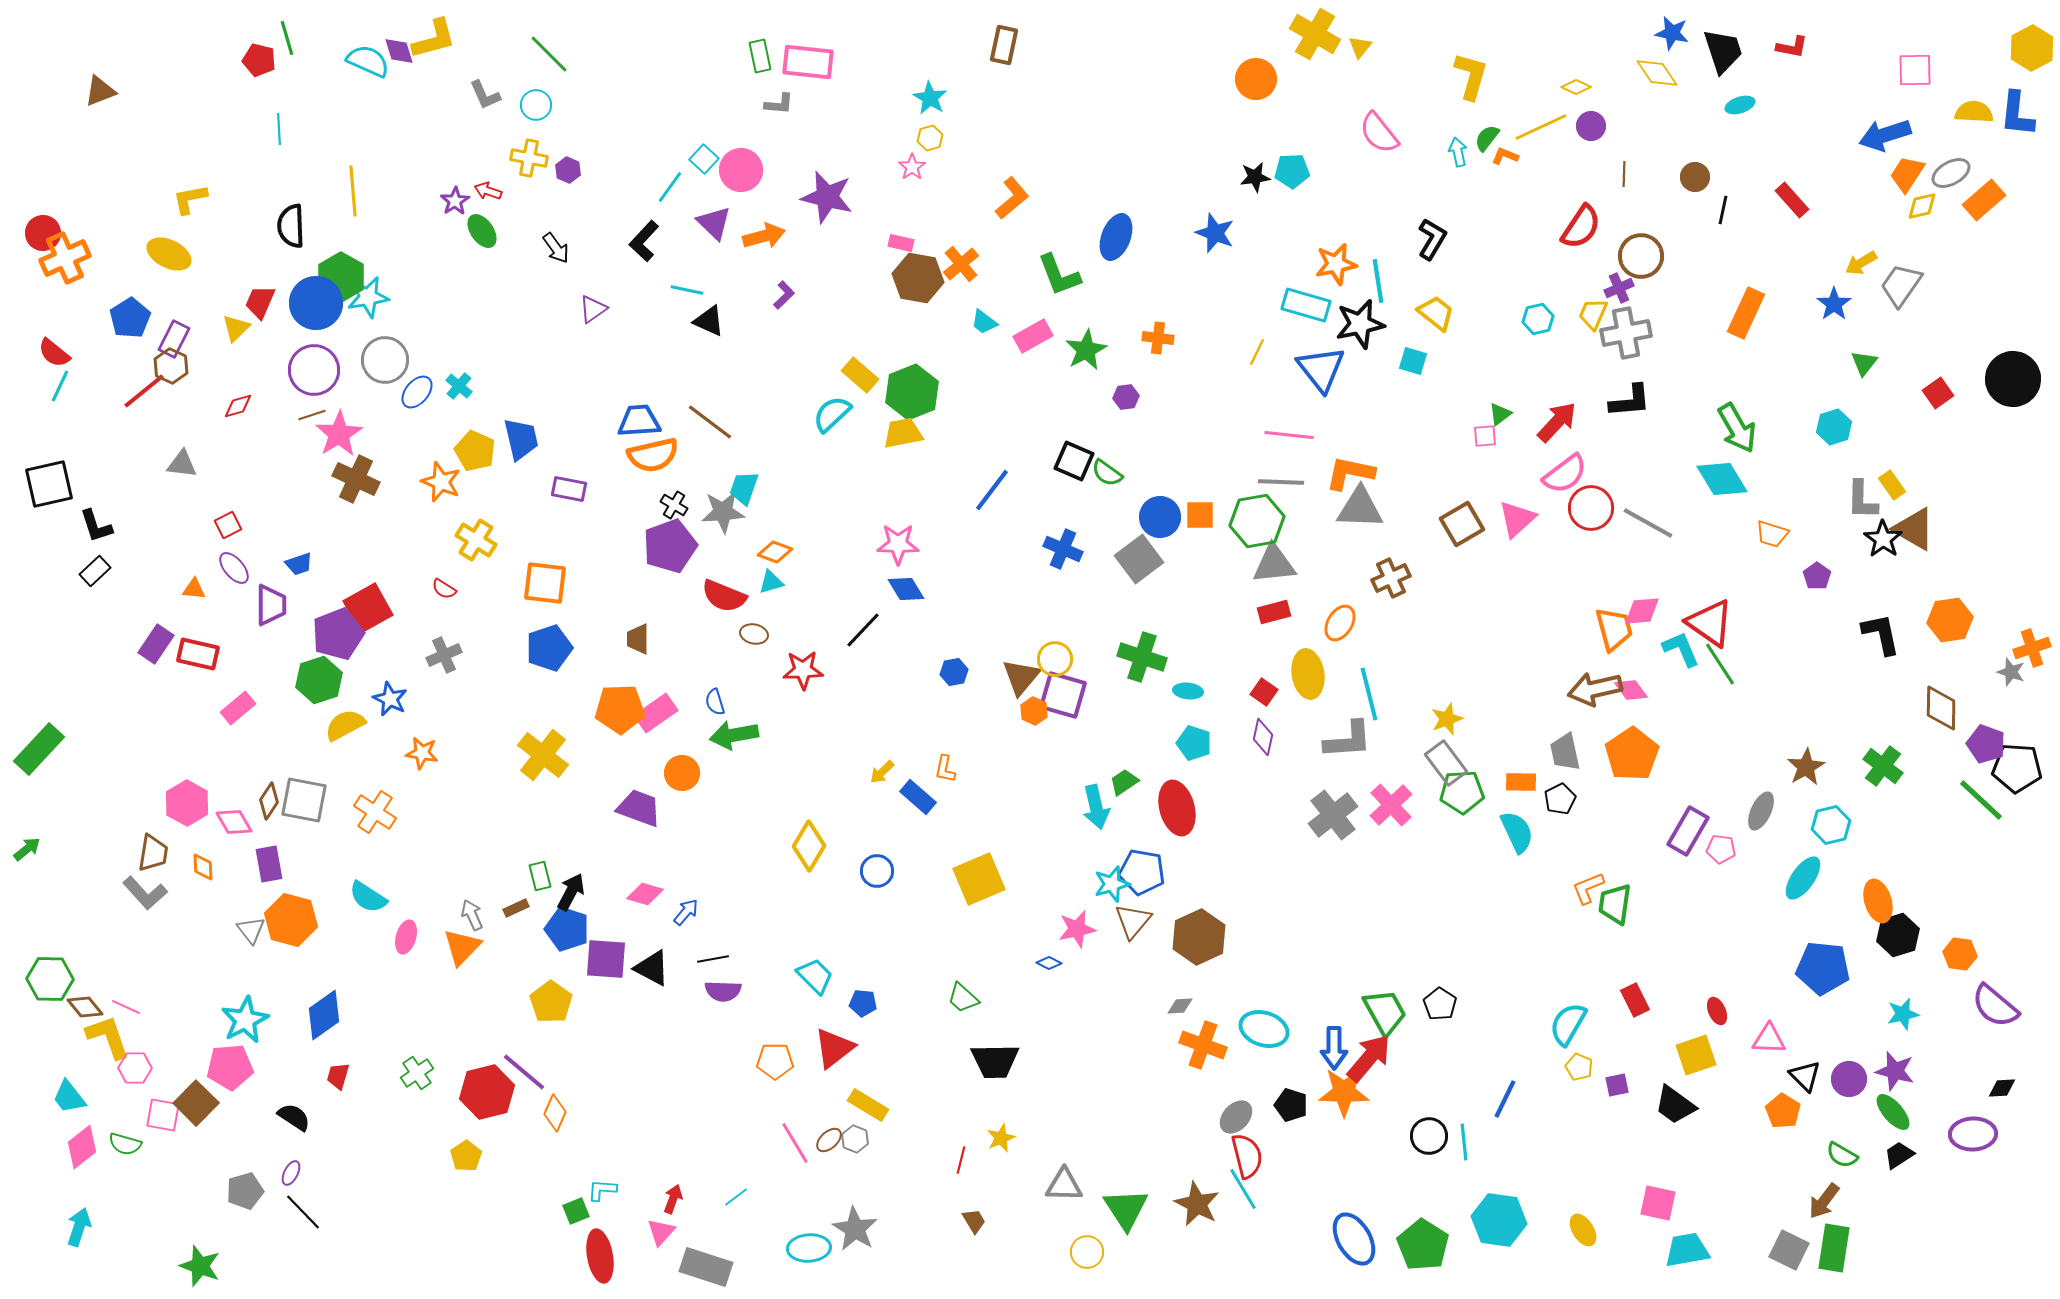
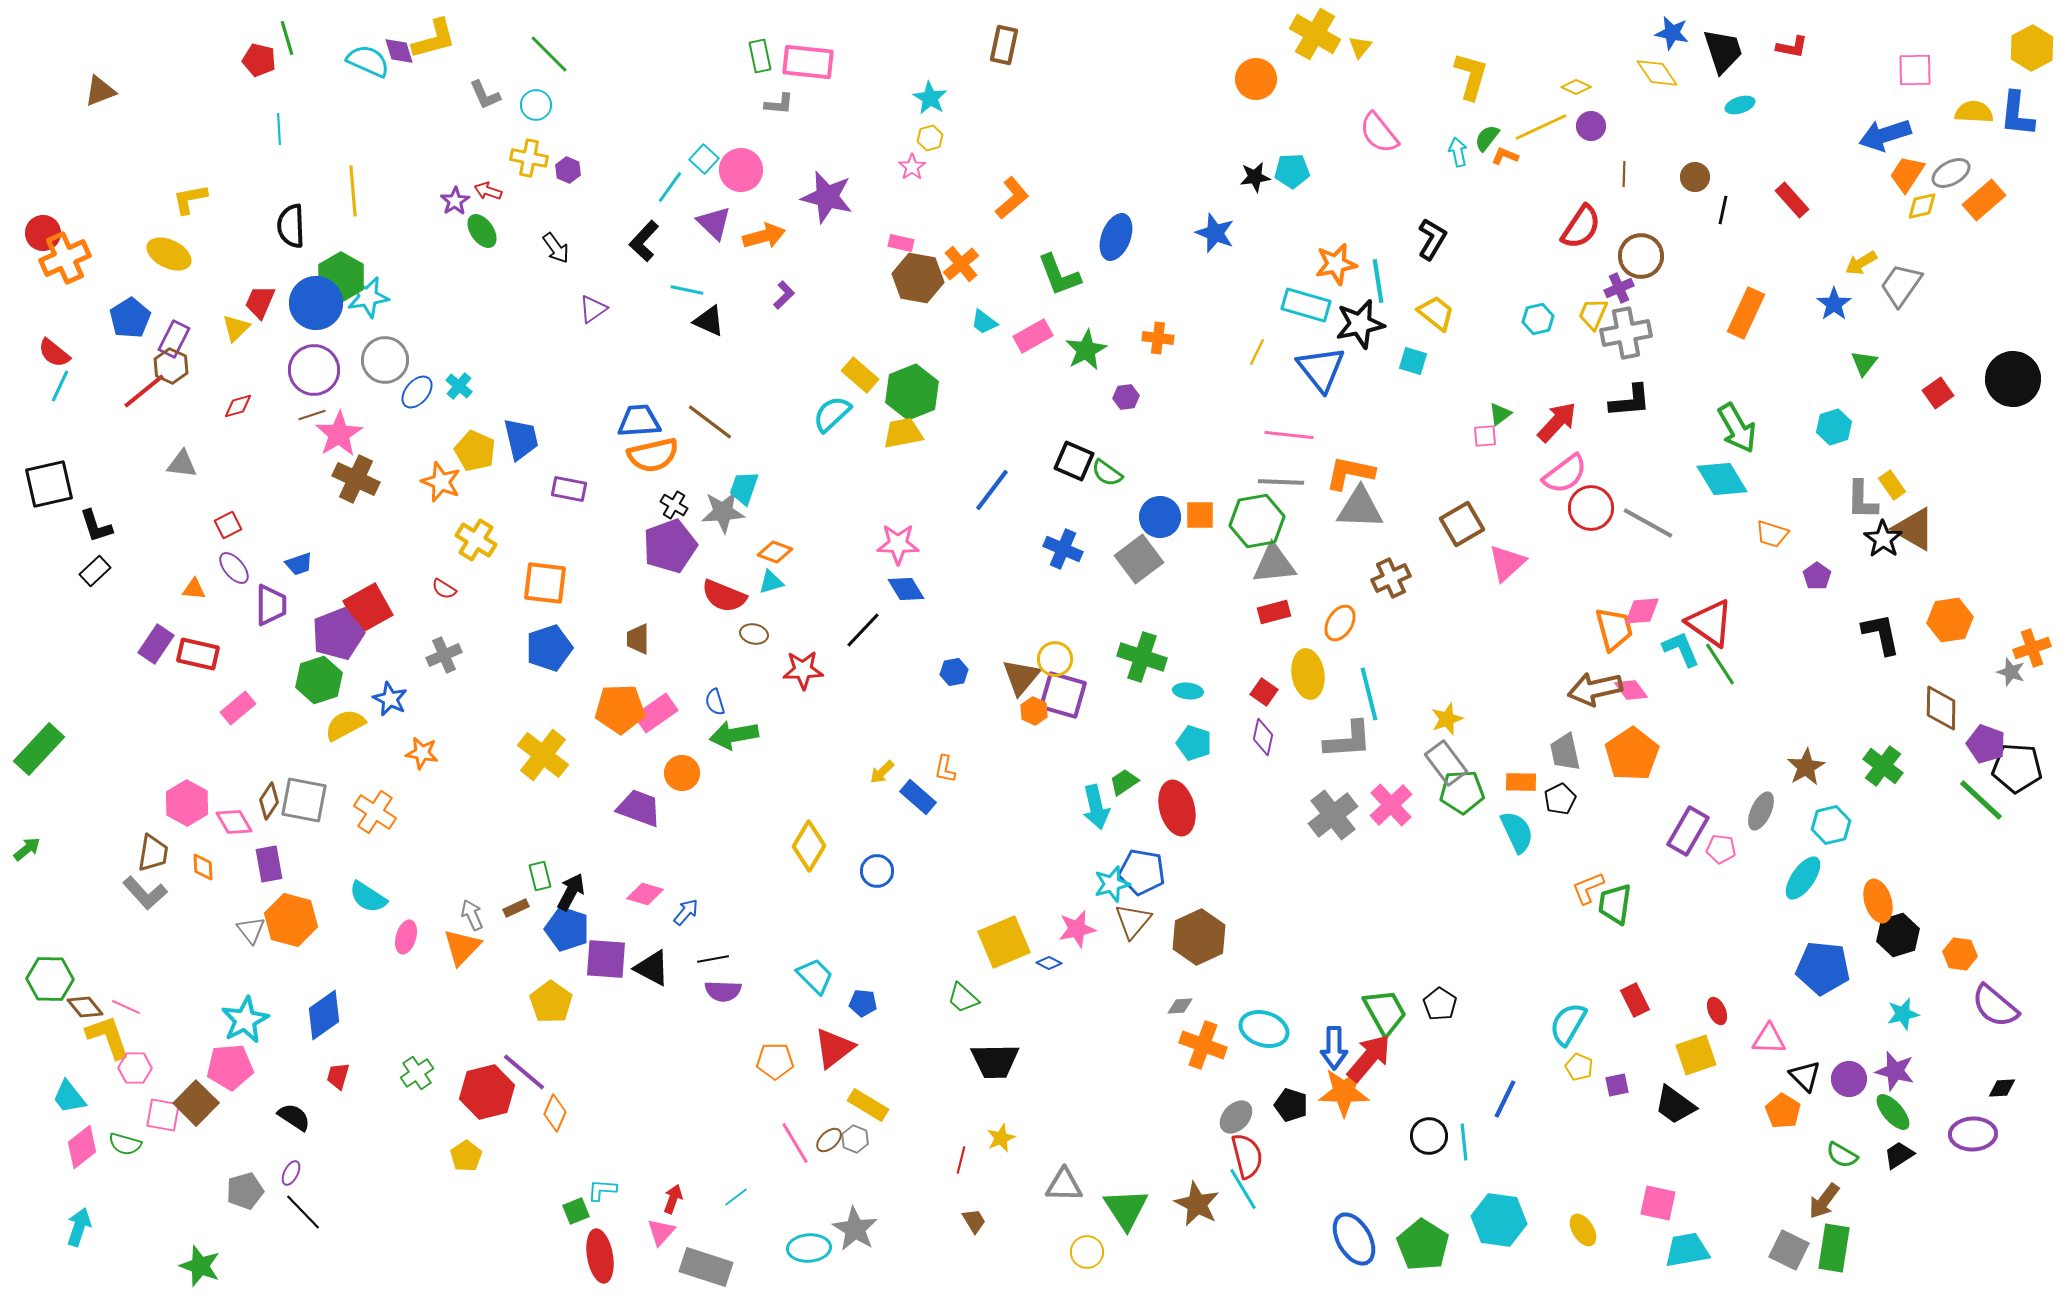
pink triangle at (1517, 519): moved 10 px left, 44 px down
yellow square at (979, 879): moved 25 px right, 63 px down
